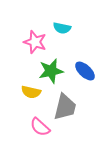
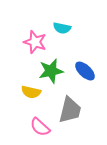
gray trapezoid: moved 5 px right, 3 px down
